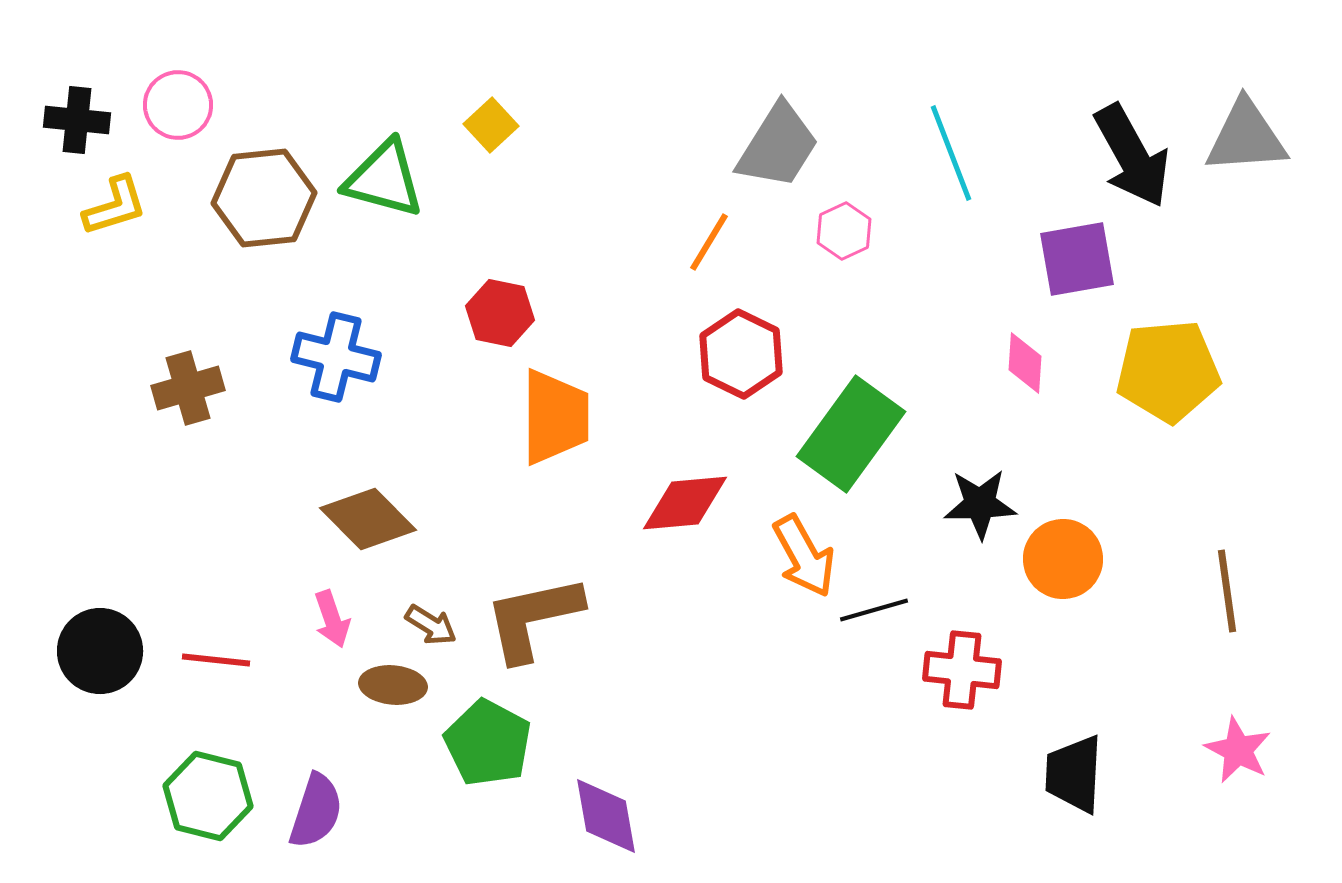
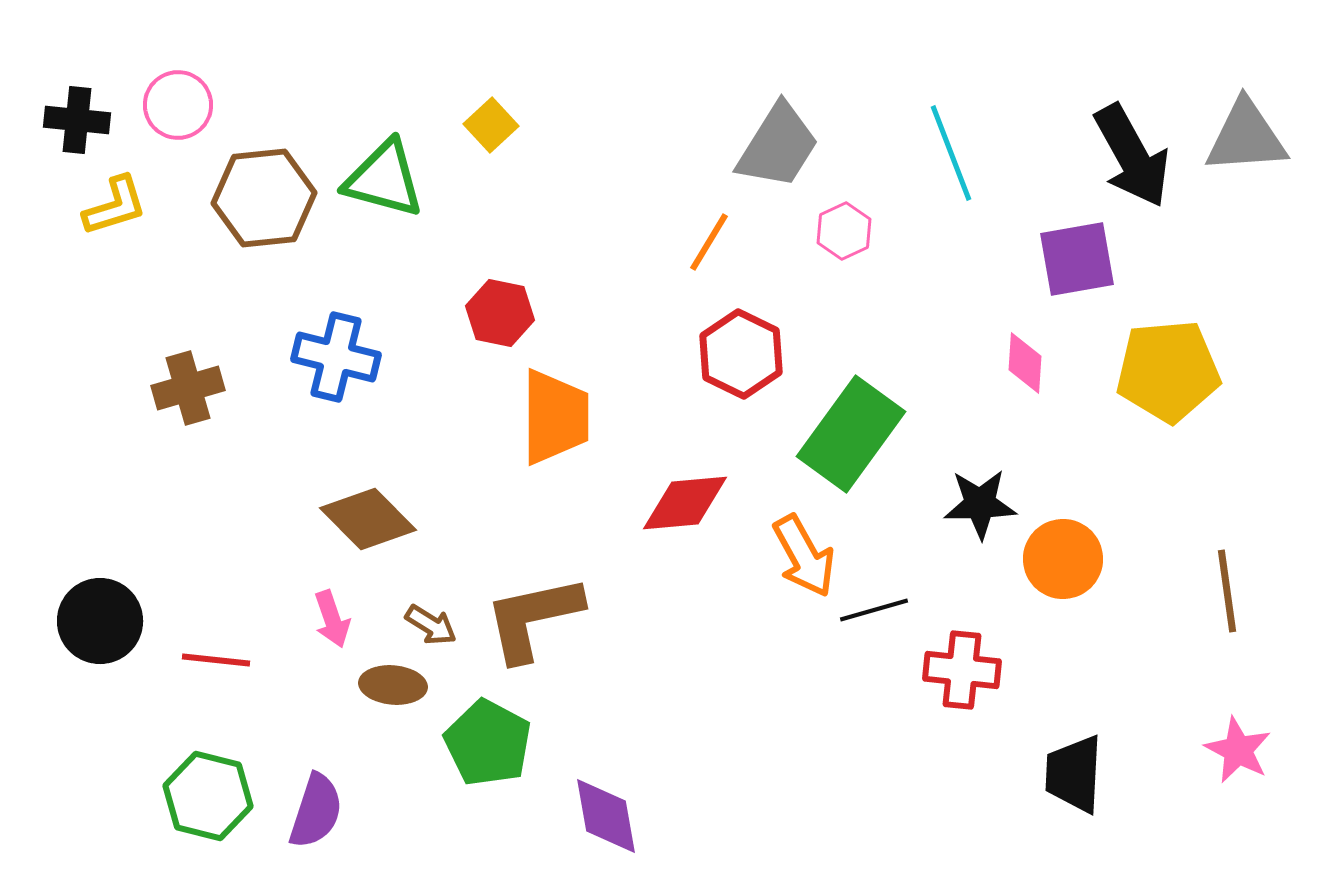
black circle at (100, 651): moved 30 px up
